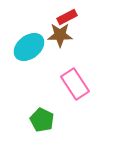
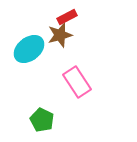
brown star: rotated 15 degrees counterclockwise
cyan ellipse: moved 2 px down
pink rectangle: moved 2 px right, 2 px up
